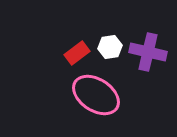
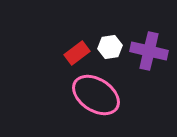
purple cross: moved 1 px right, 1 px up
